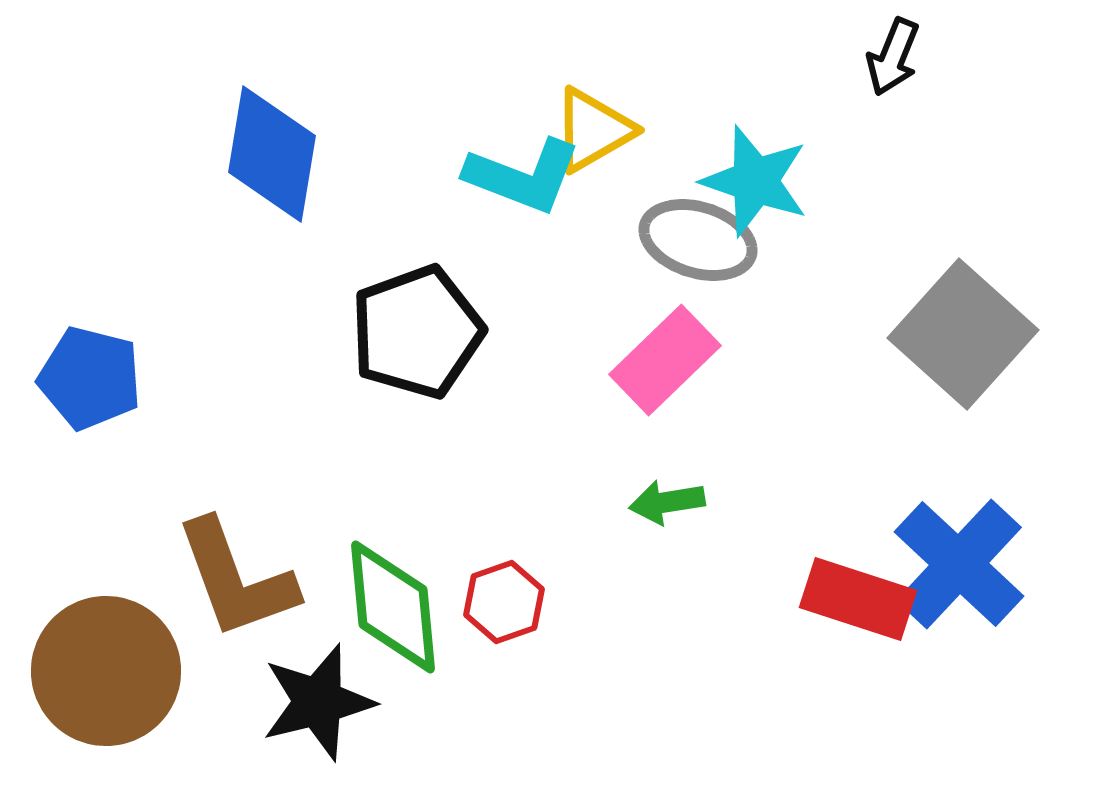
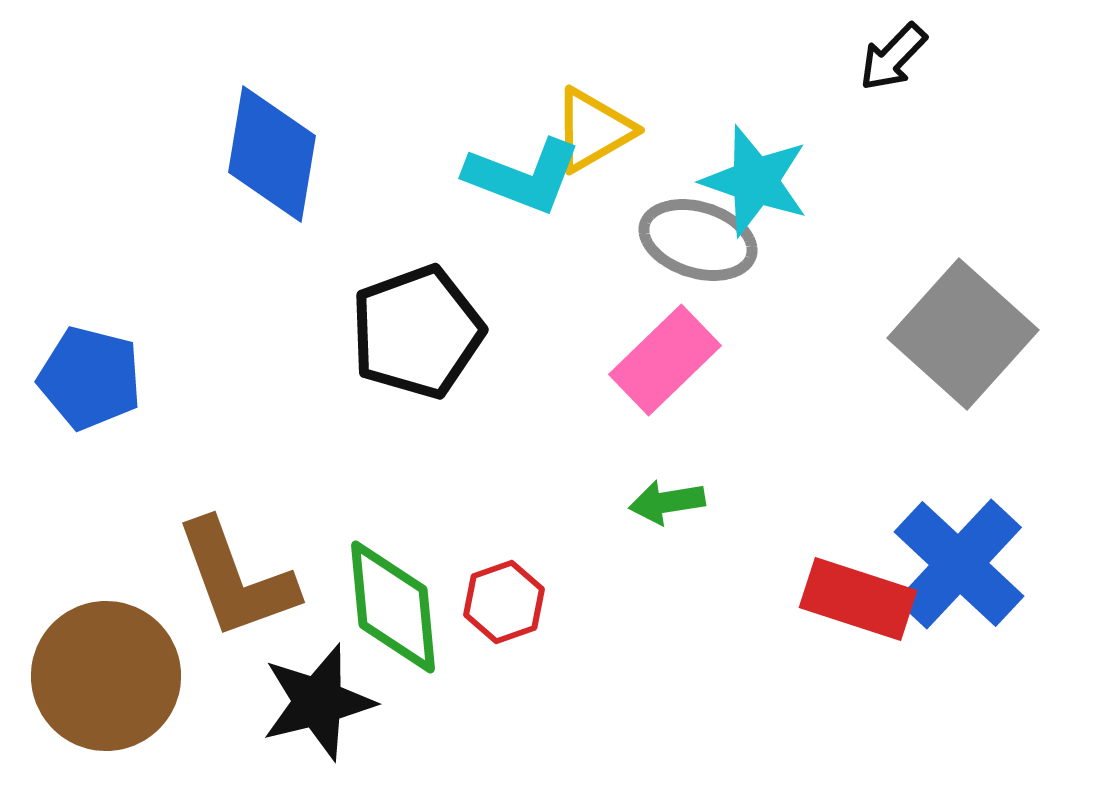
black arrow: rotated 22 degrees clockwise
brown circle: moved 5 px down
